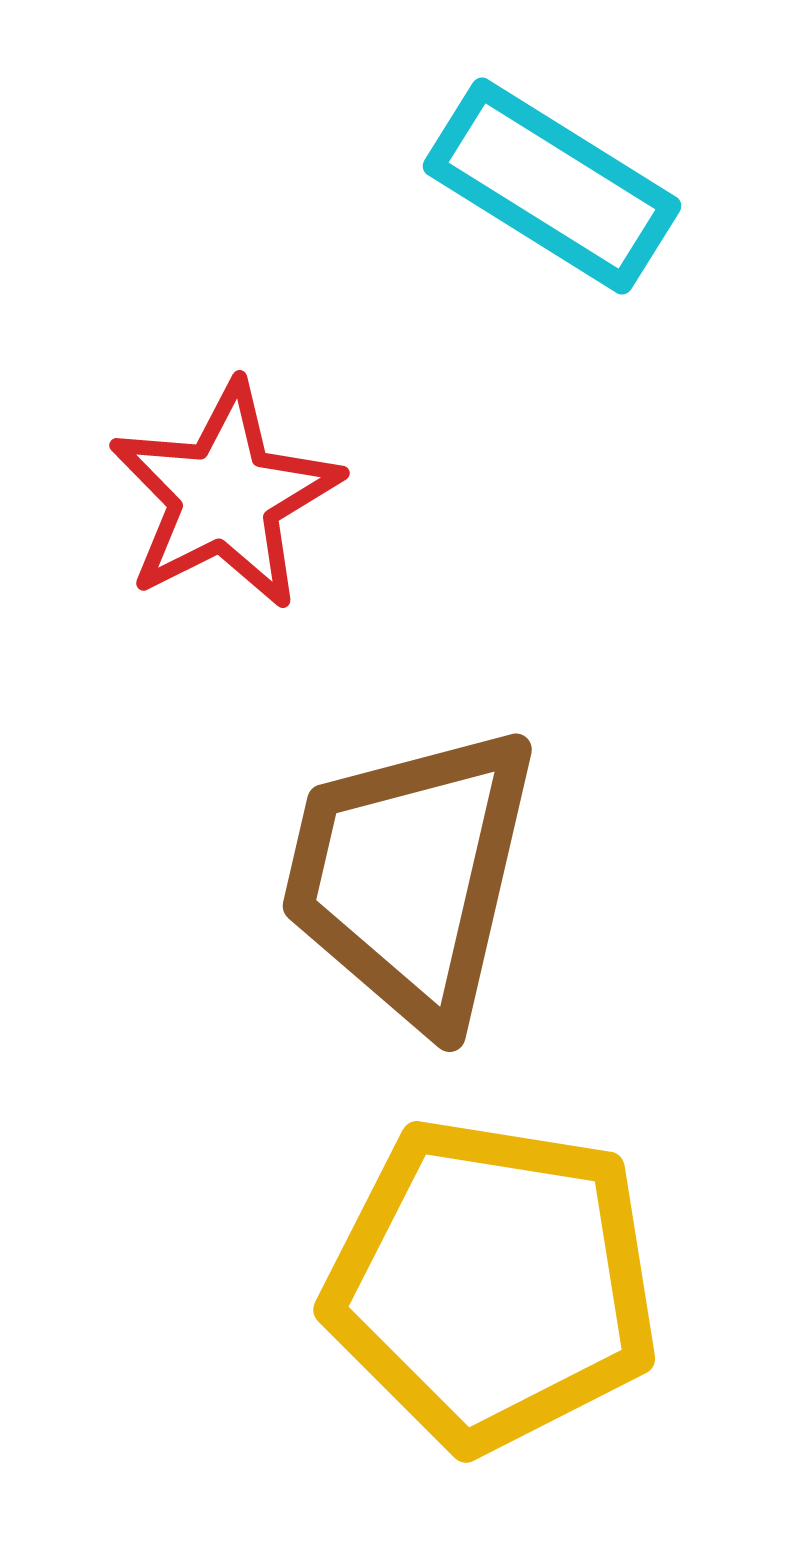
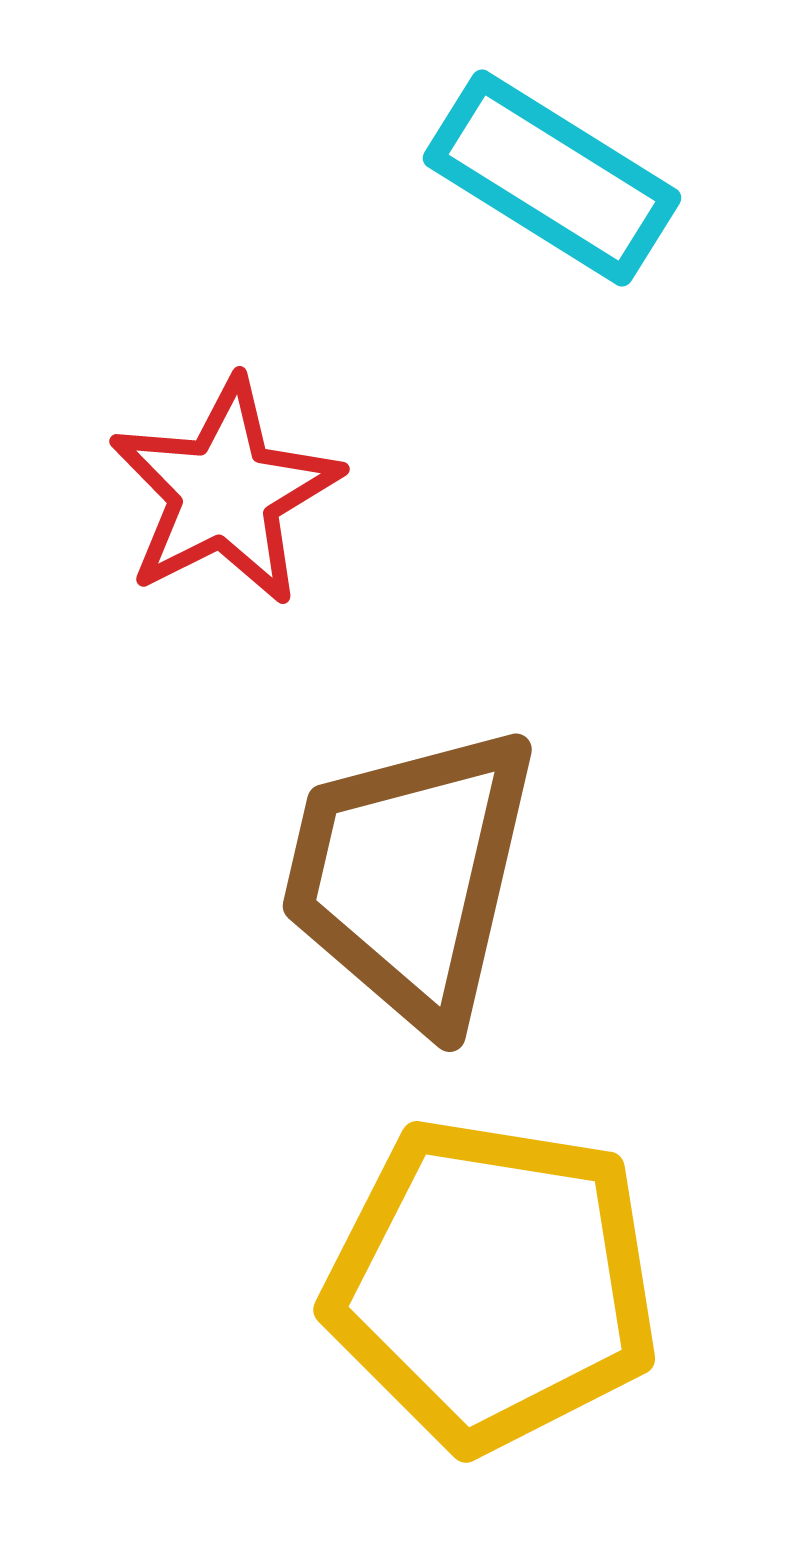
cyan rectangle: moved 8 px up
red star: moved 4 px up
